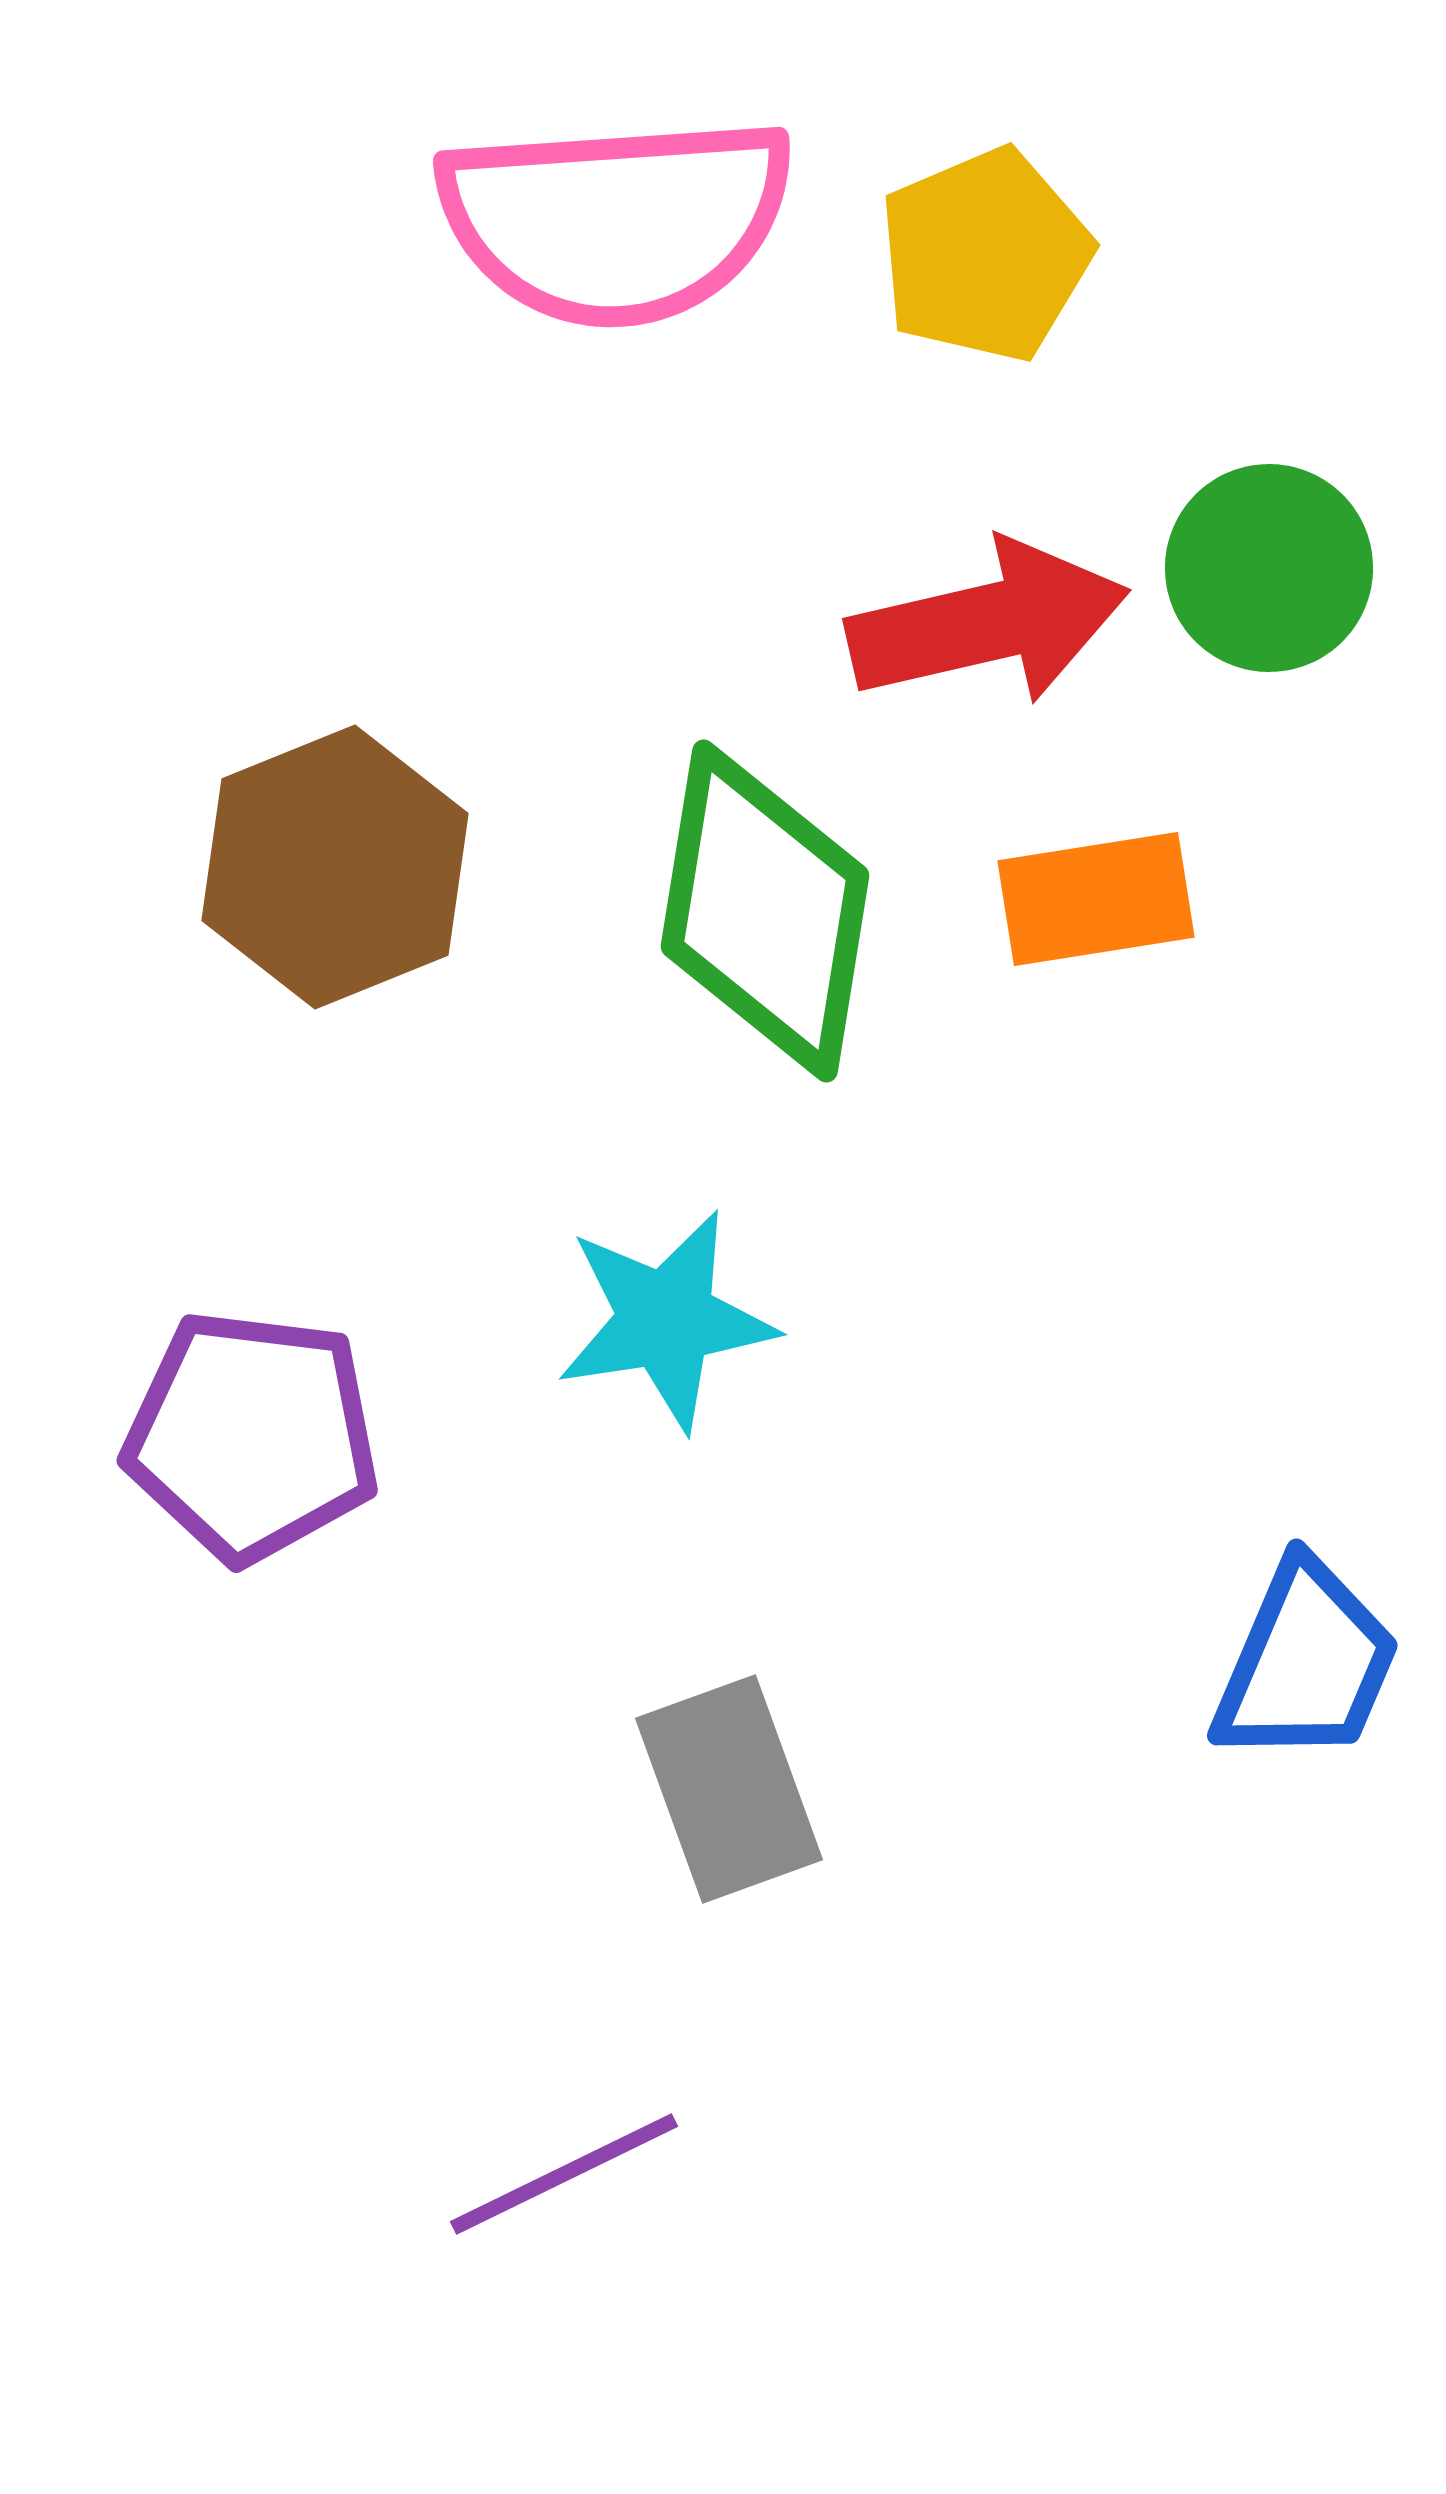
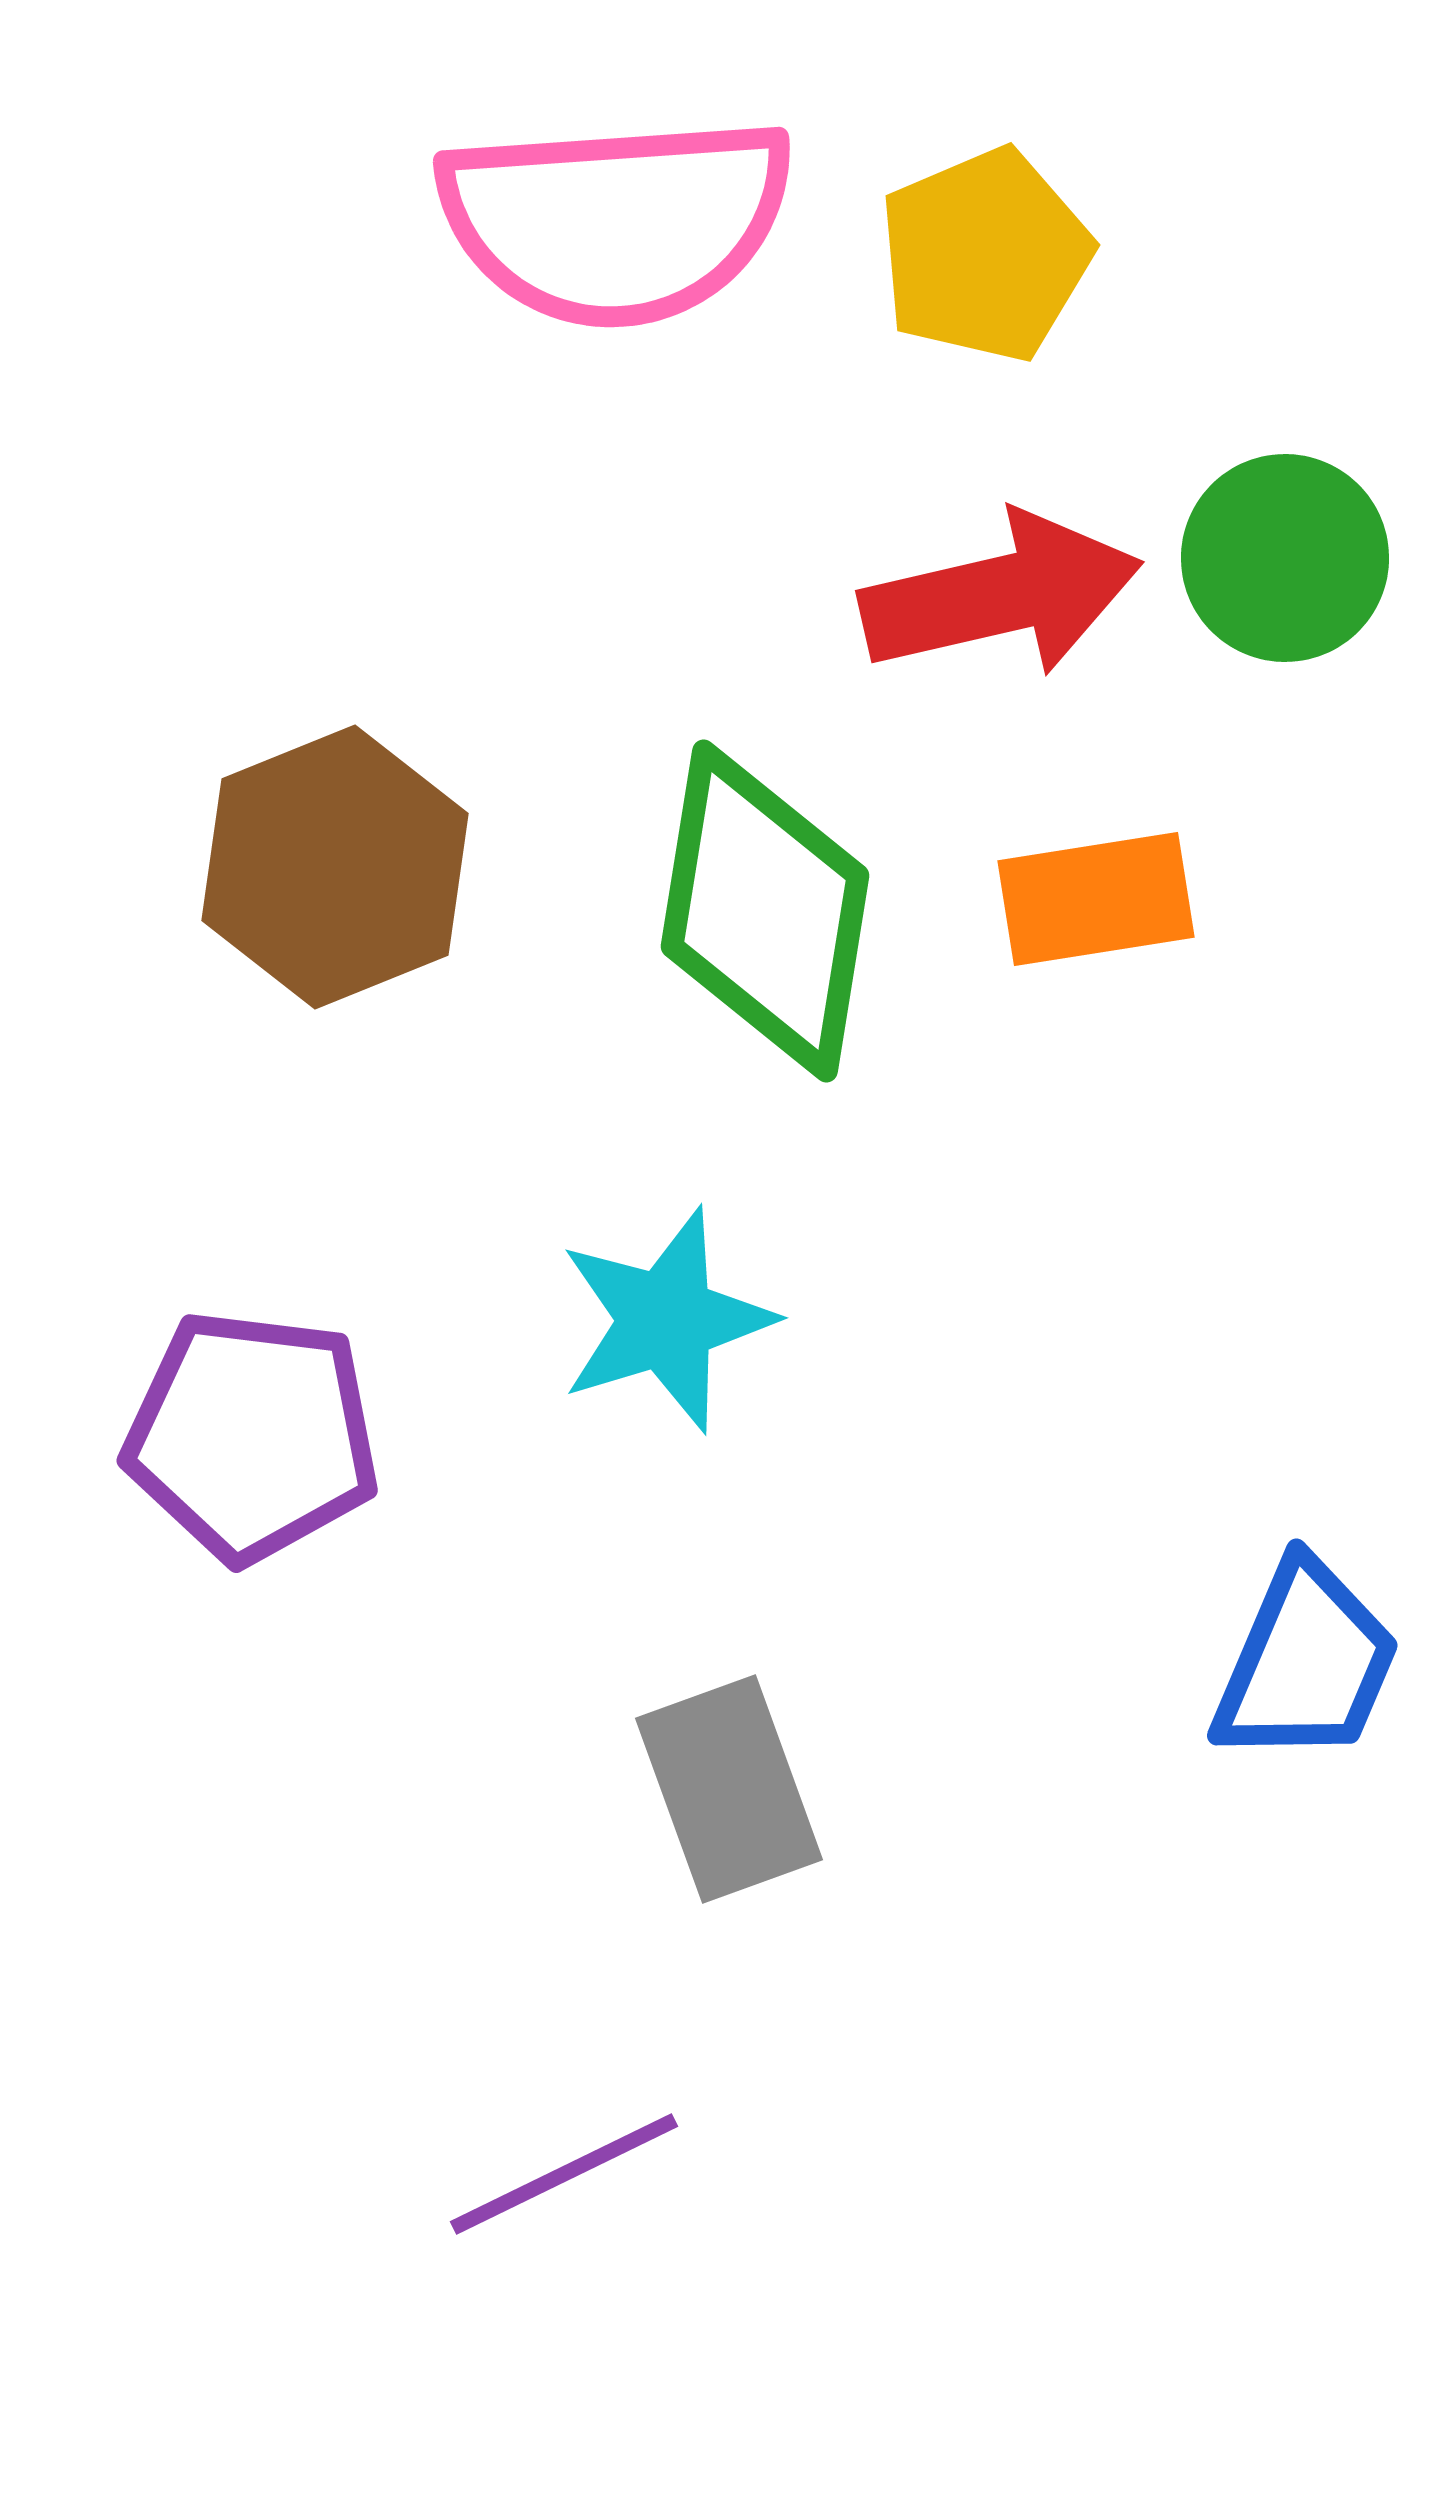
green circle: moved 16 px right, 10 px up
red arrow: moved 13 px right, 28 px up
cyan star: rotated 8 degrees counterclockwise
